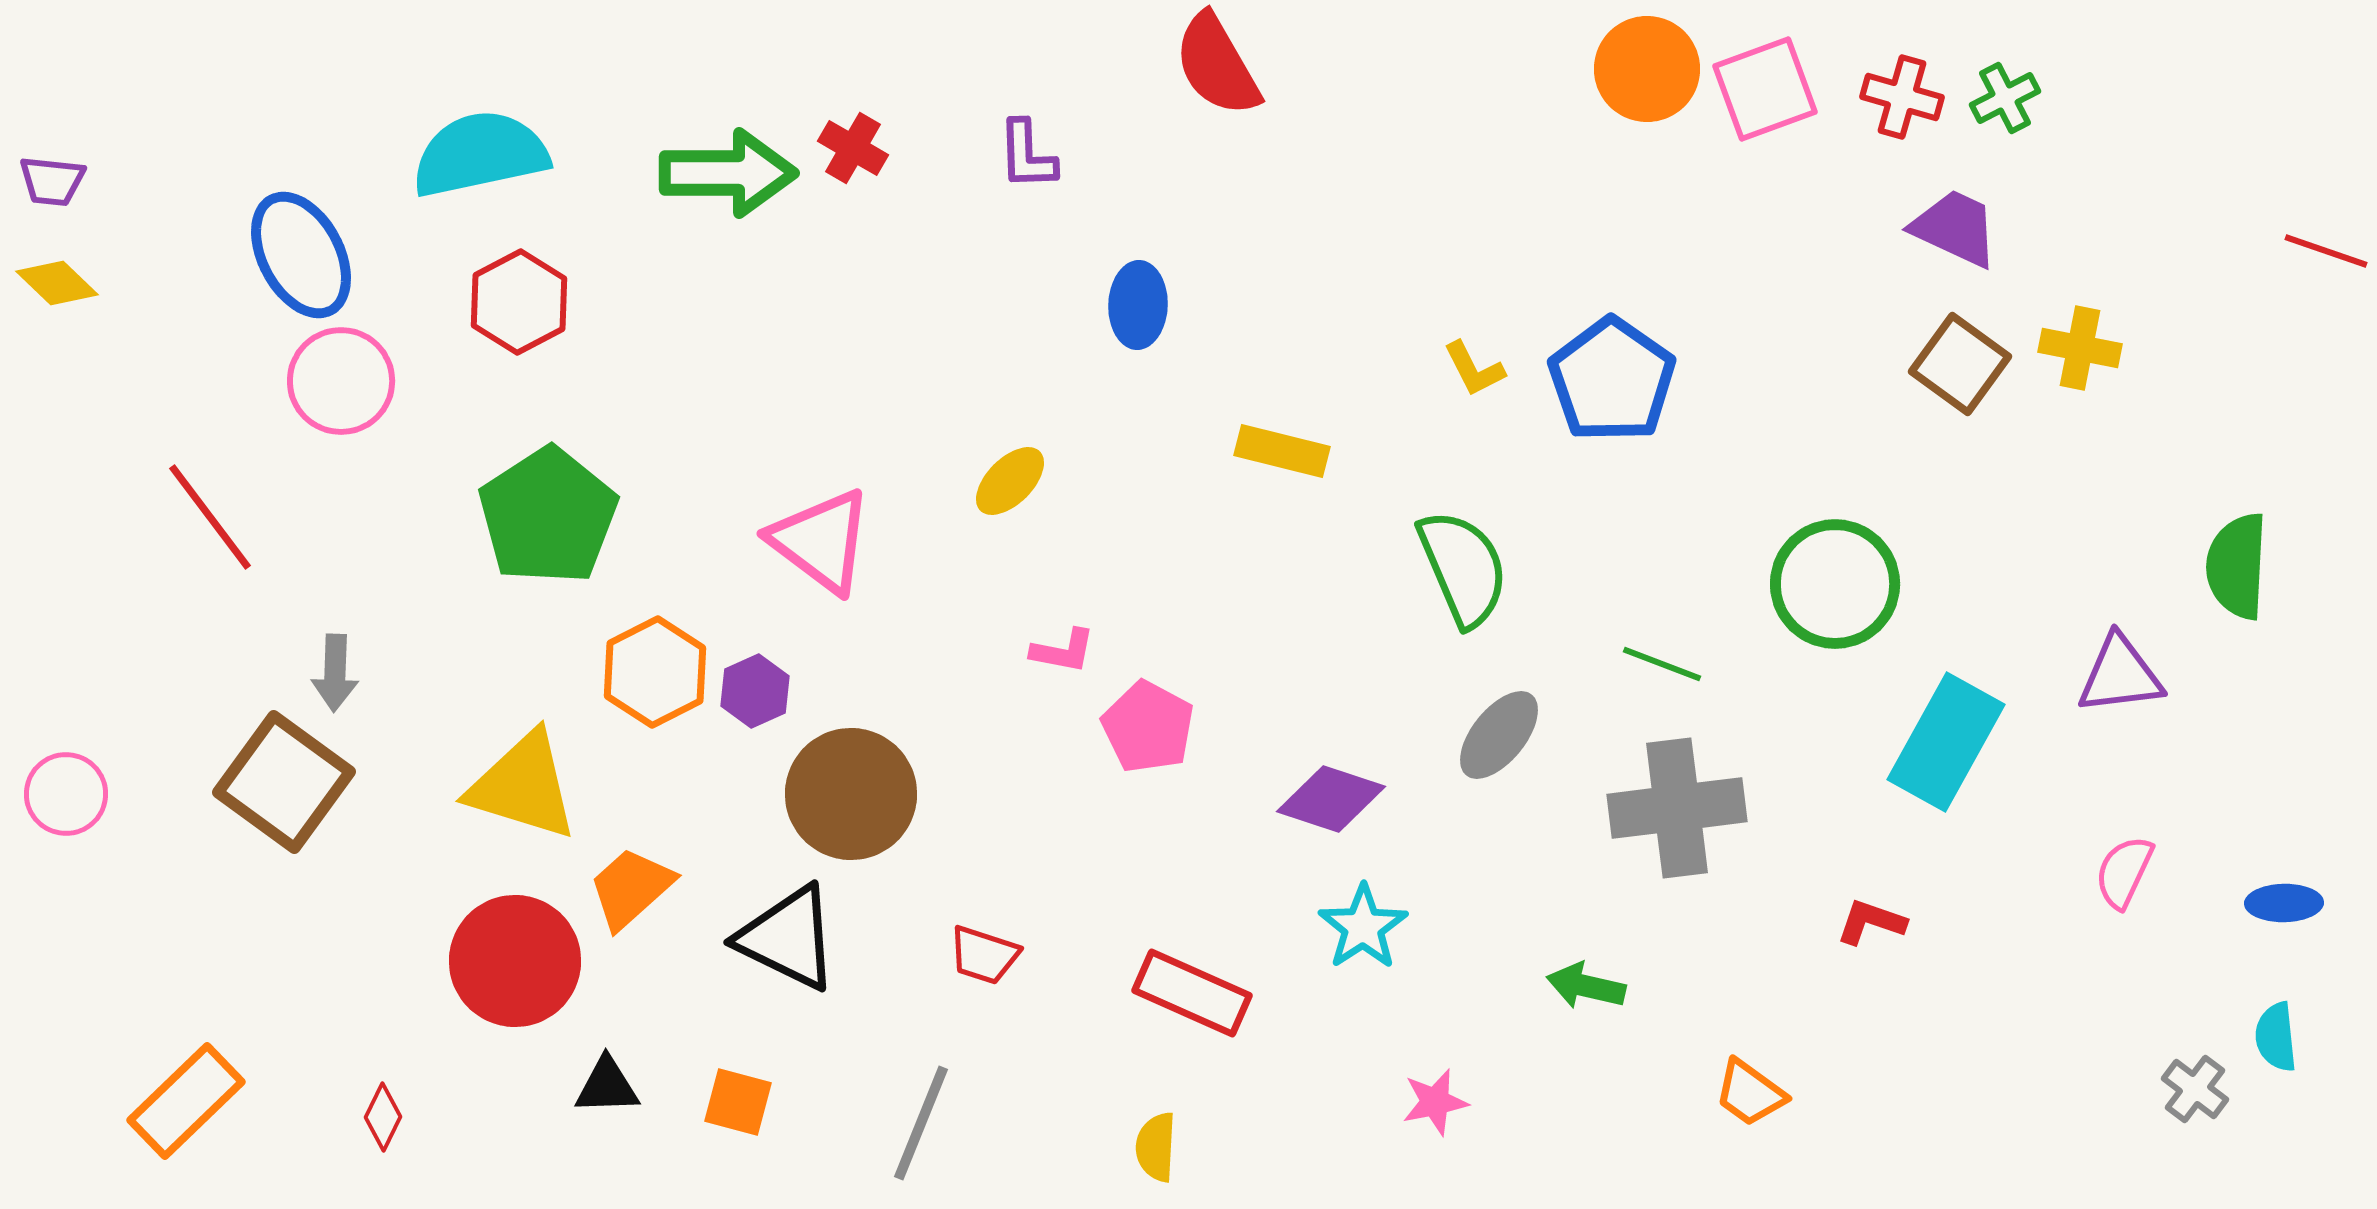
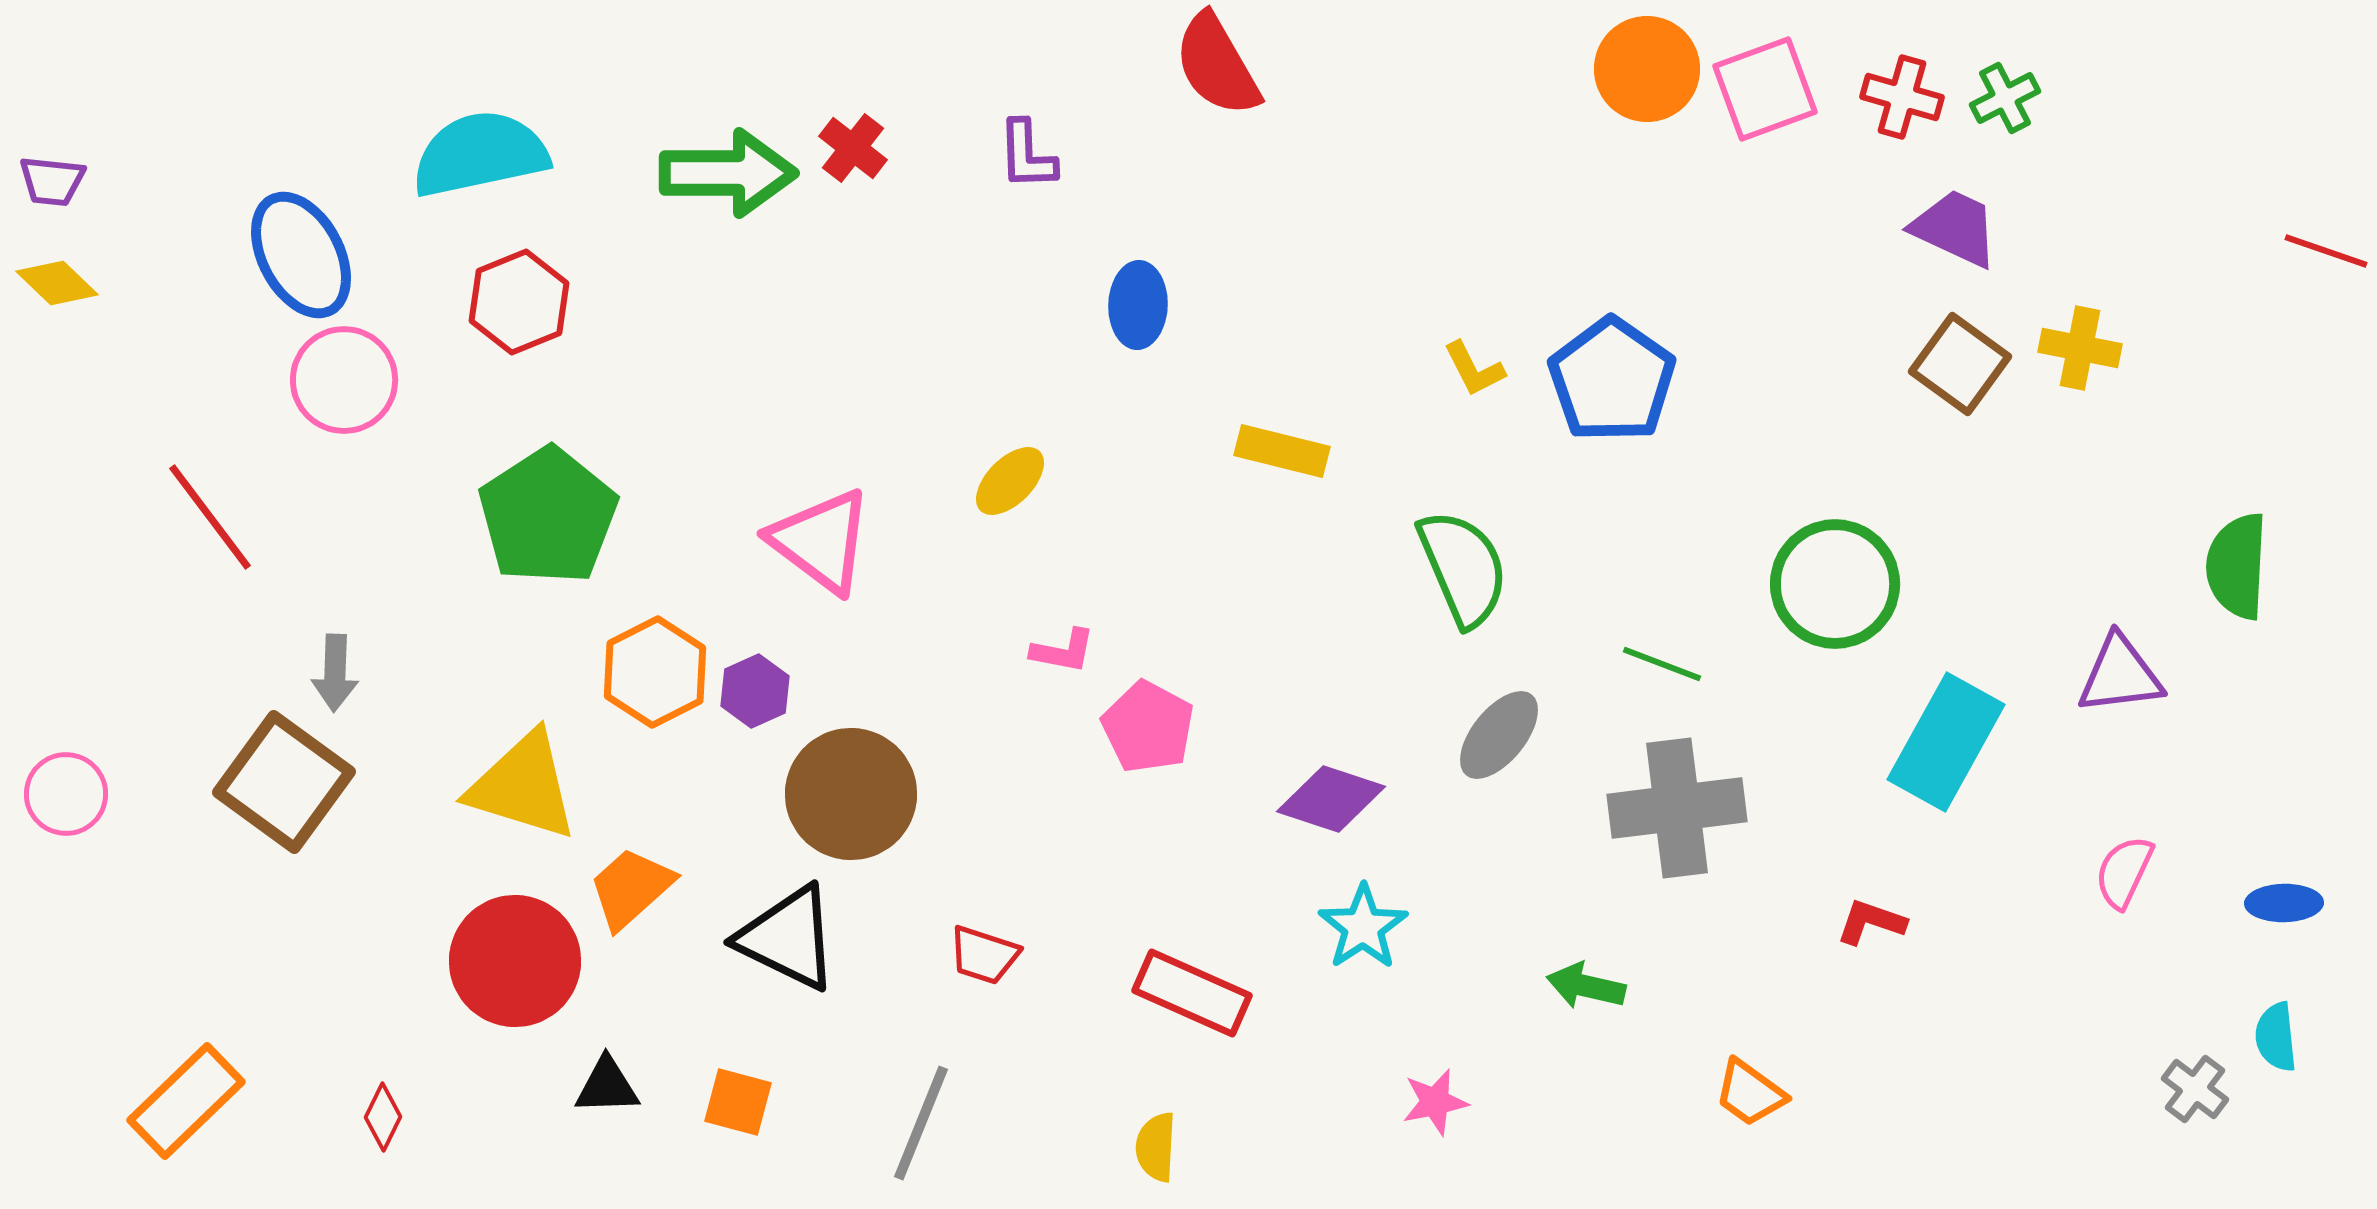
red cross at (853, 148): rotated 8 degrees clockwise
red hexagon at (519, 302): rotated 6 degrees clockwise
pink circle at (341, 381): moved 3 px right, 1 px up
